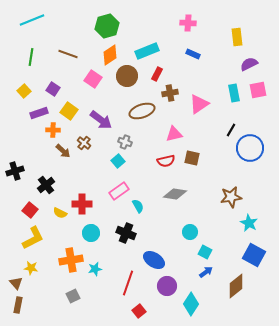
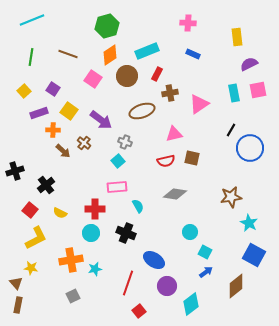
pink rectangle at (119, 191): moved 2 px left, 4 px up; rotated 30 degrees clockwise
red cross at (82, 204): moved 13 px right, 5 px down
yellow L-shape at (33, 238): moved 3 px right
cyan diamond at (191, 304): rotated 20 degrees clockwise
